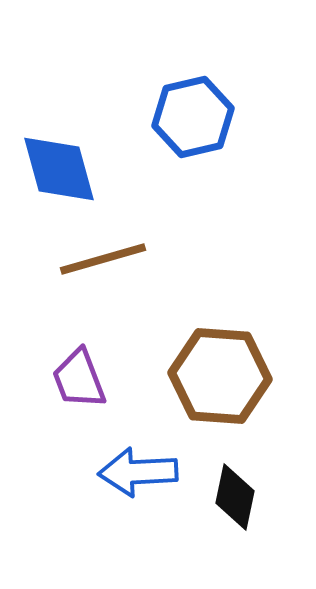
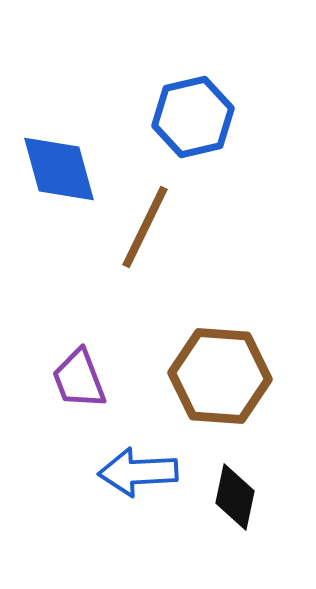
brown line: moved 42 px right, 32 px up; rotated 48 degrees counterclockwise
